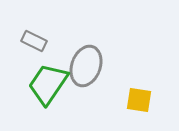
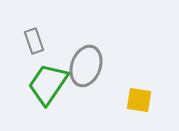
gray rectangle: rotated 45 degrees clockwise
